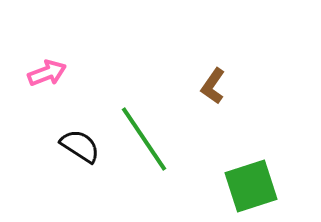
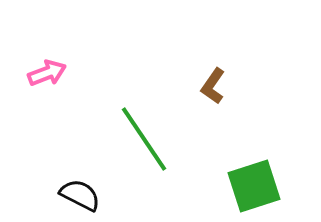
black semicircle: moved 49 px down; rotated 6 degrees counterclockwise
green square: moved 3 px right
